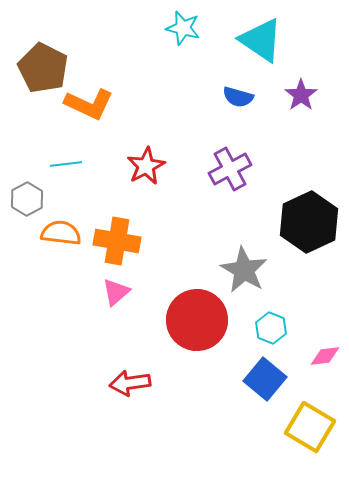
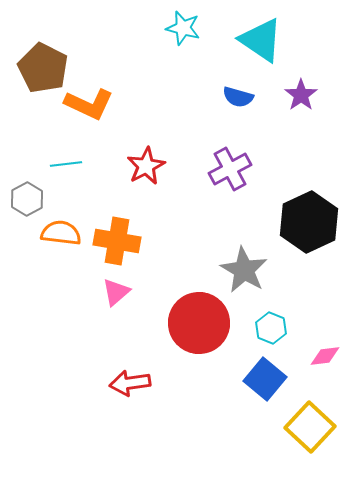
red circle: moved 2 px right, 3 px down
yellow square: rotated 12 degrees clockwise
